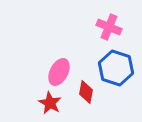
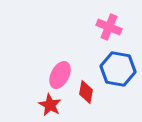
blue hexagon: moved 2 px right, 1 px down; rotated 8 degrees counterclockwise
pink ellipse: moved 1 px right, 3 px down
red star: moved 2 px down
